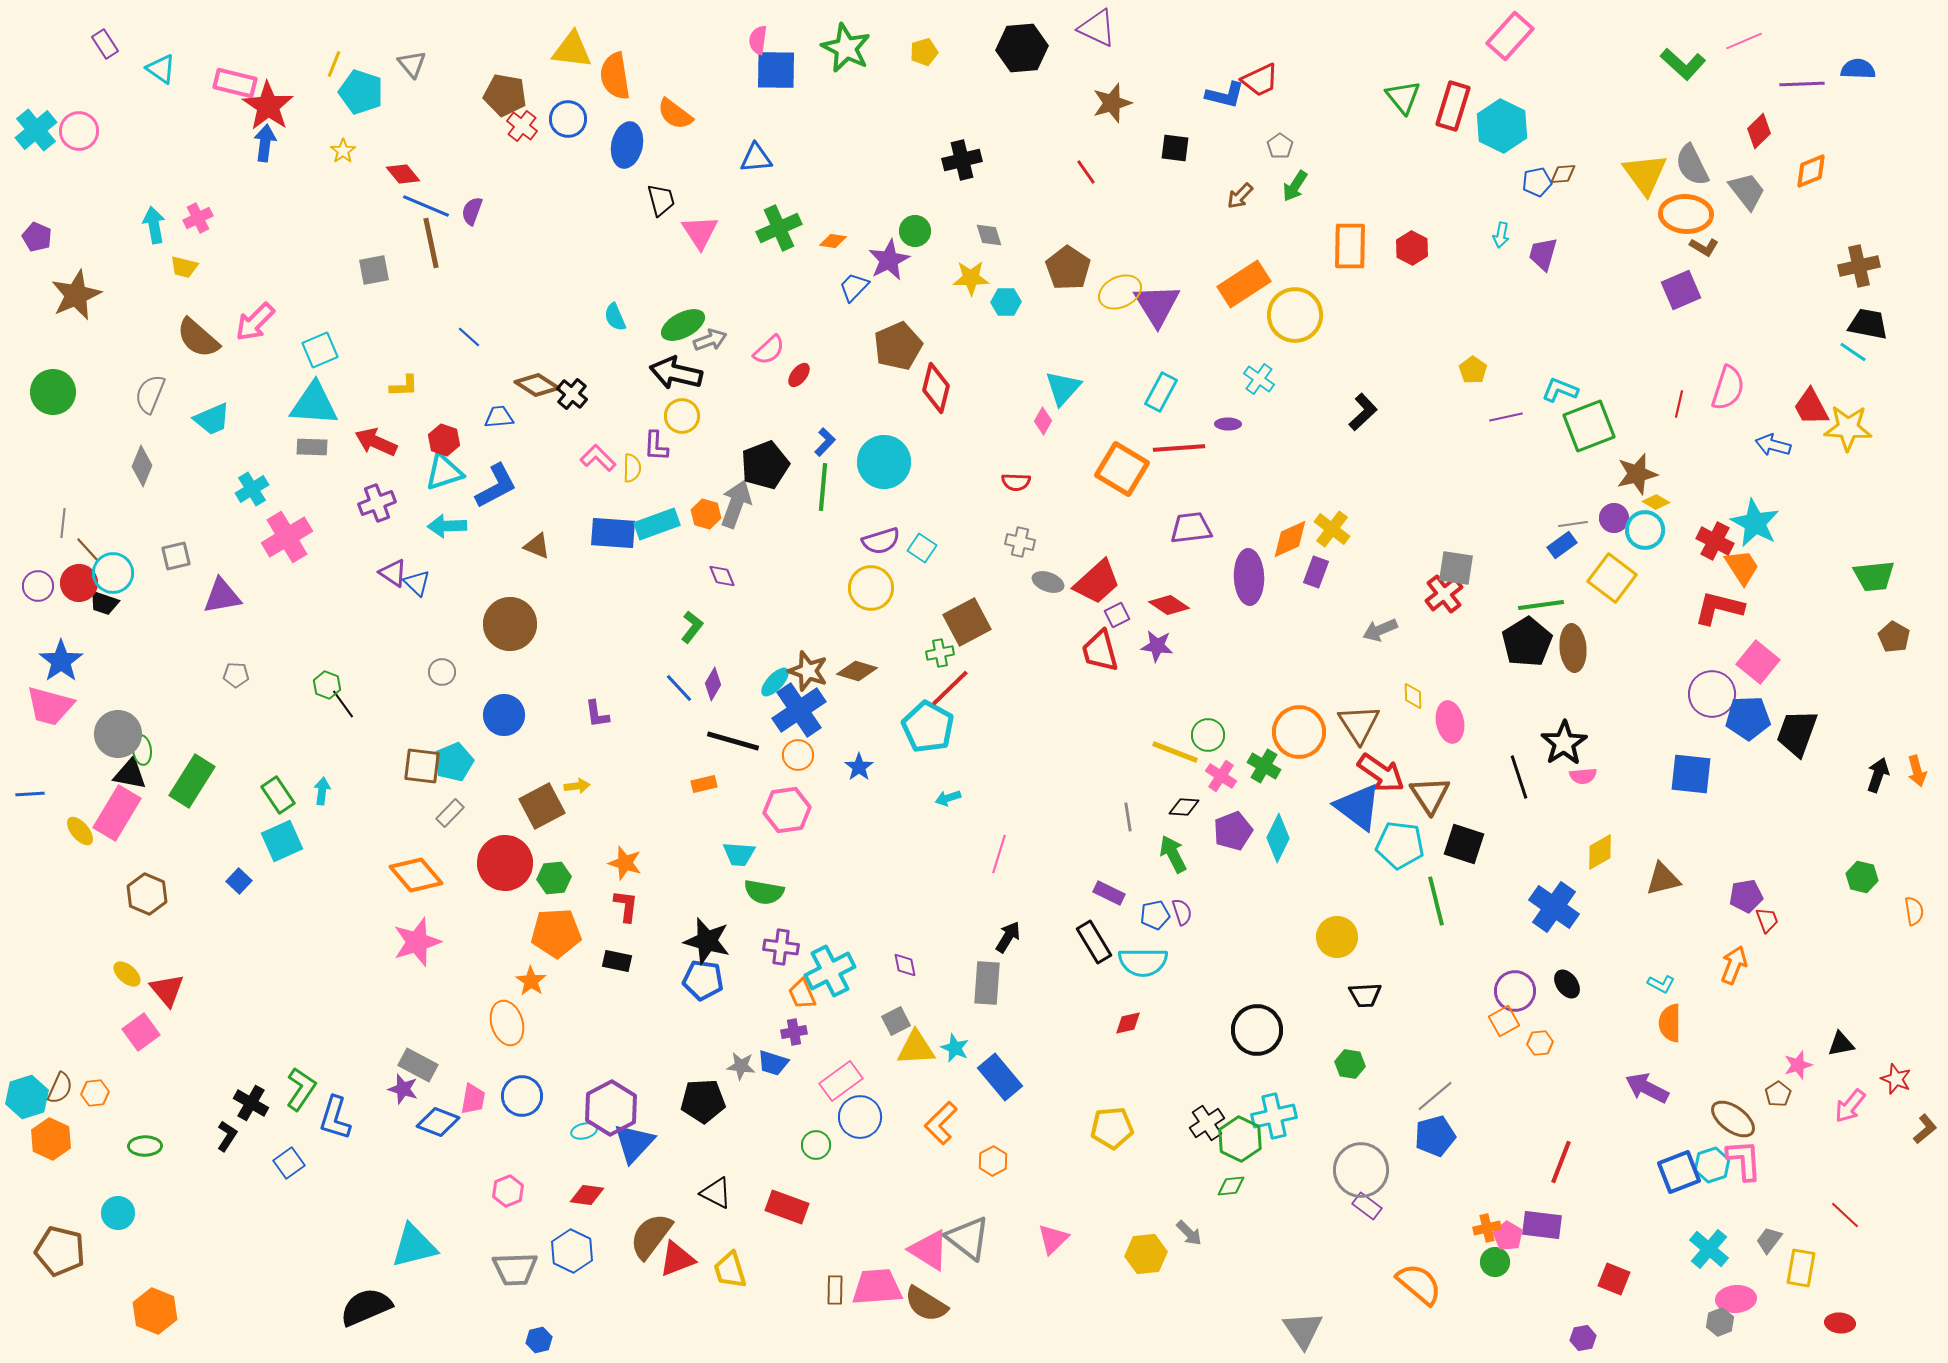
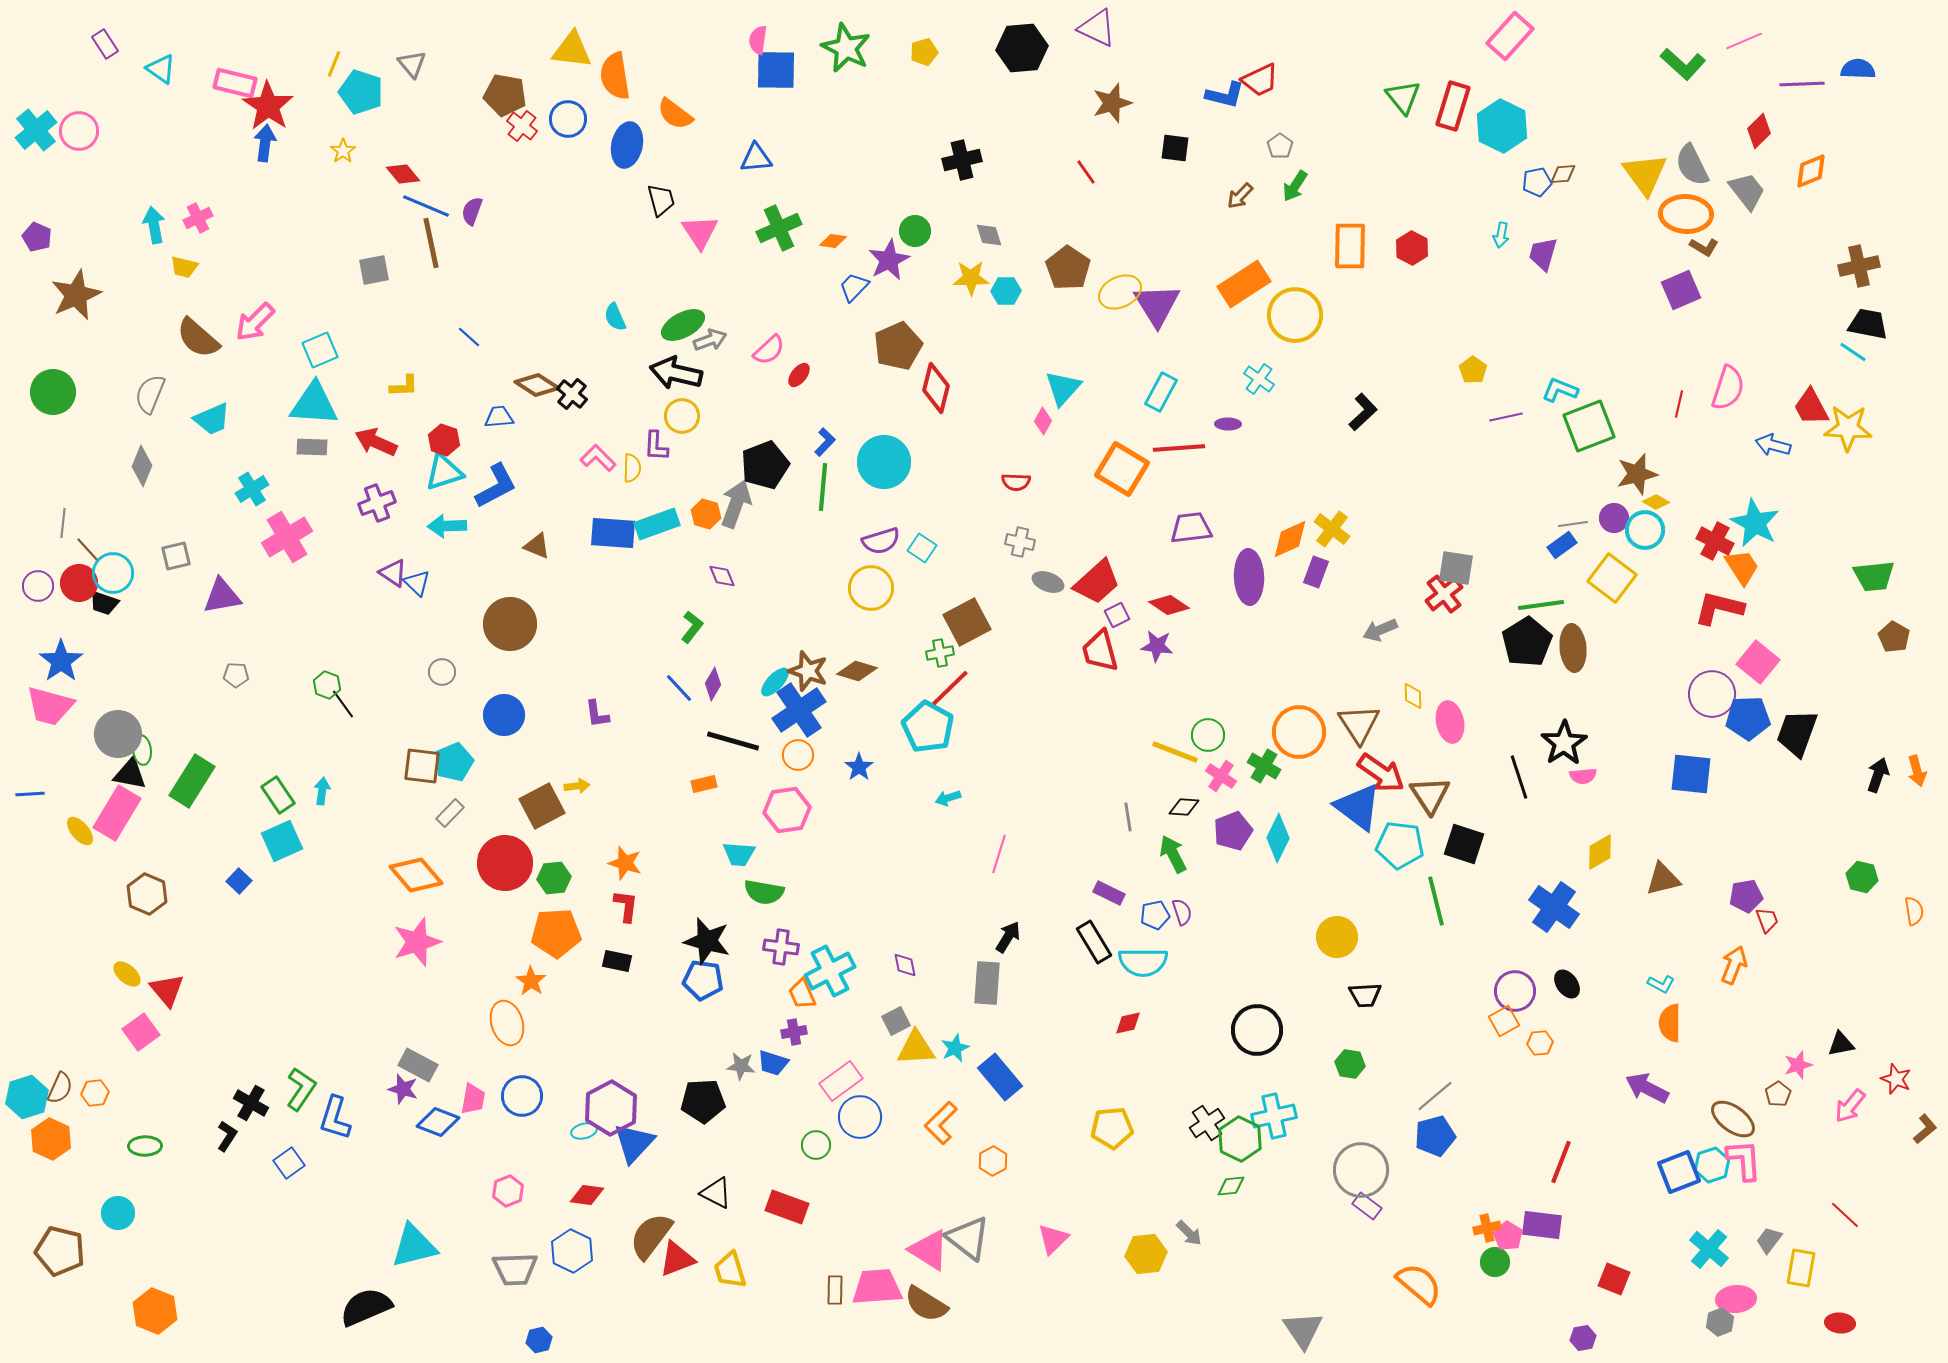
cyan hexagon at (1006, 302): moved 11 px up
cyan star at (955, 1048): rotated 24 degrees clockwise
